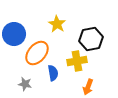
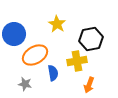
orange ellipse: moved 2 px left, 2 px down; rotated 20 degrees clockwise
orange arrow: moved 1 px right, 2 px up
